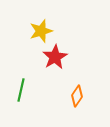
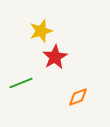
green line: moved 7 px up; rotated 55 degrees clockwise
orange diamond: moved 1 px right, 1 px down; rotated 35 degrees clockwise
